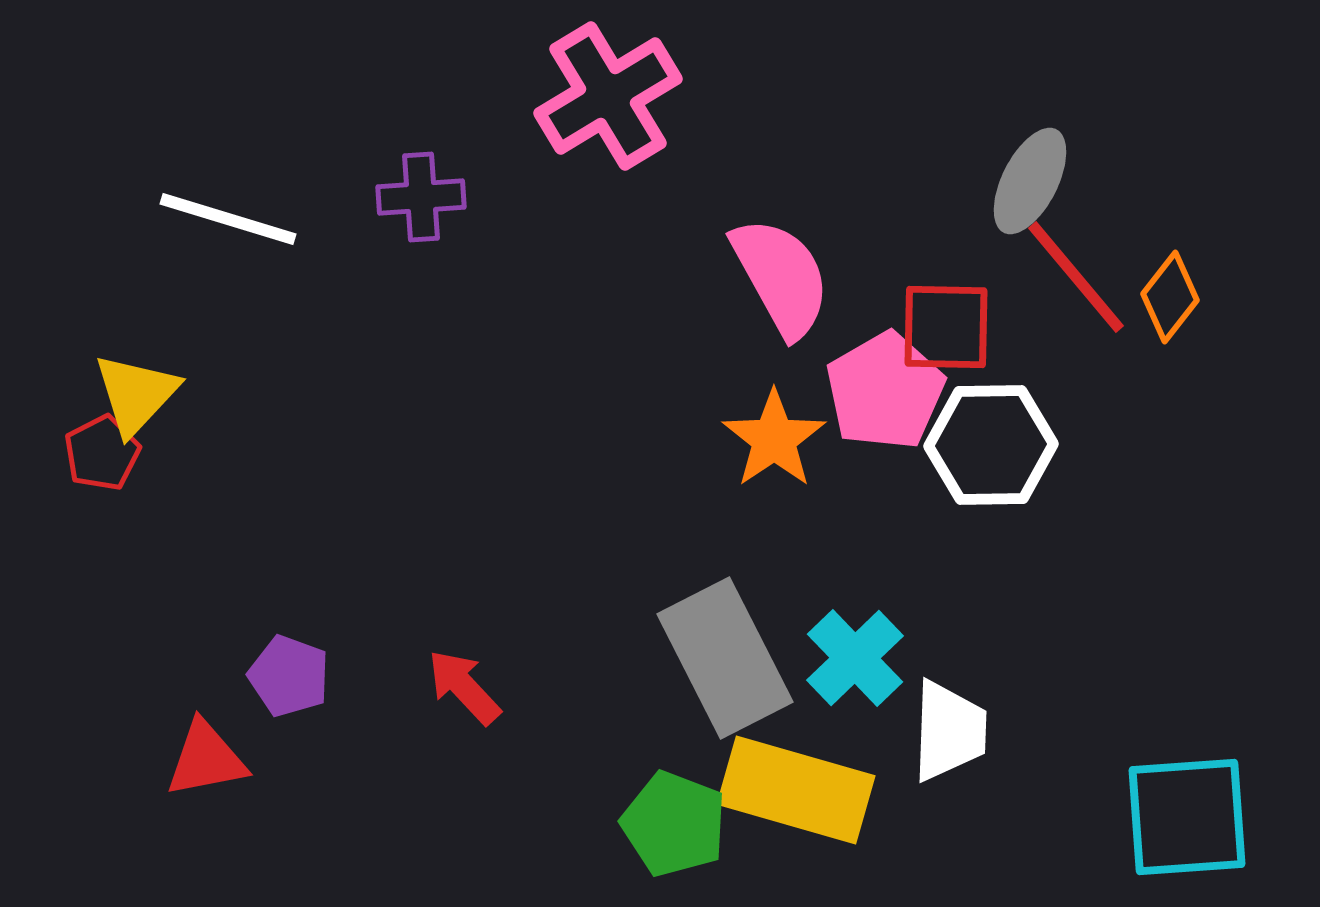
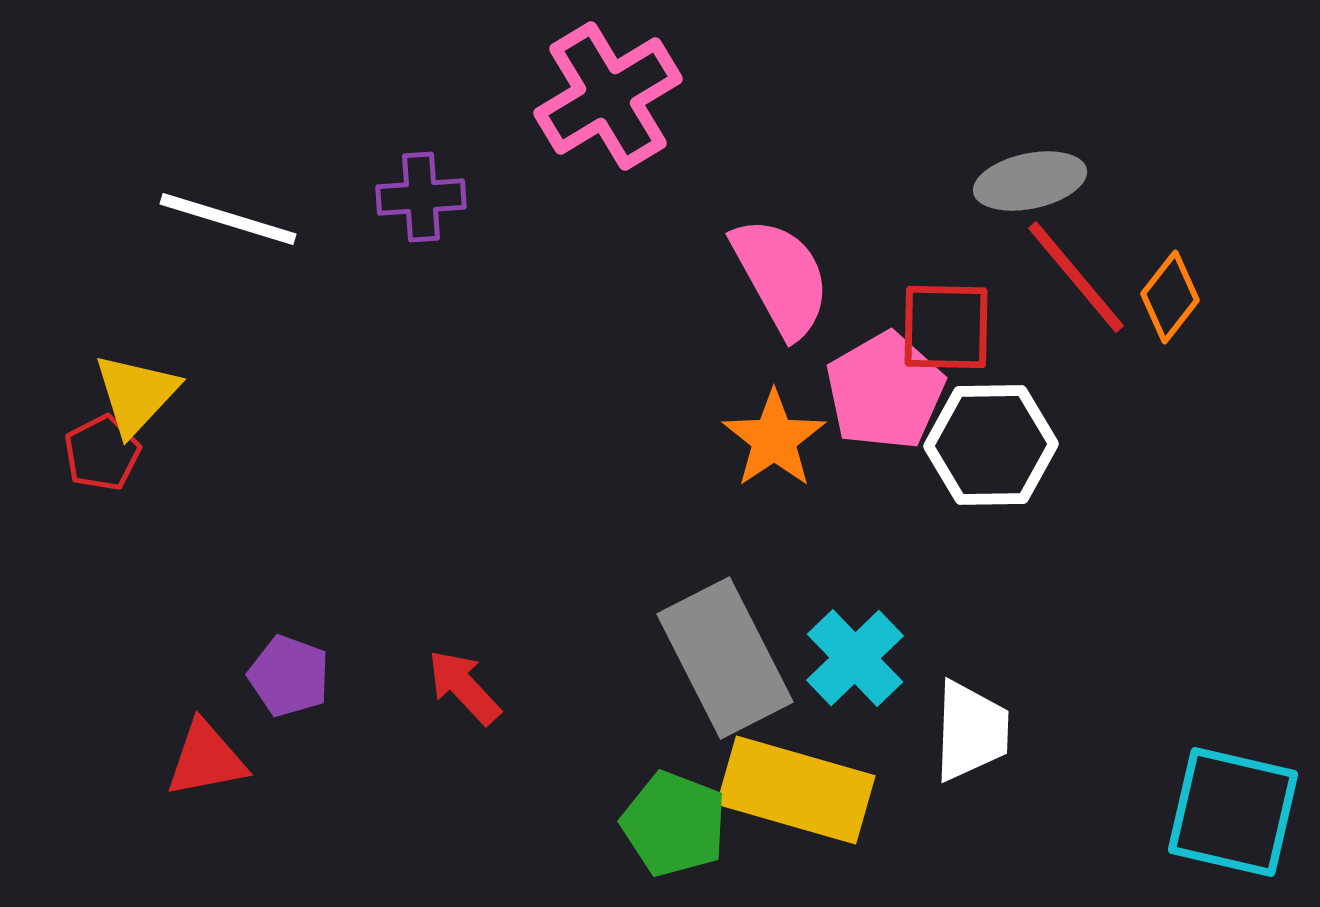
gray ellipse: rotated 51 degrees clockwise
white trapezoid: moved 22 px right
cyan square: moved 46 px right, 5 px up; rotated 17 degrees clockwise
